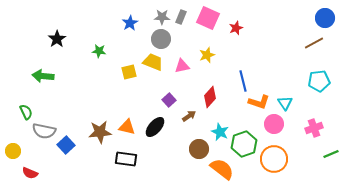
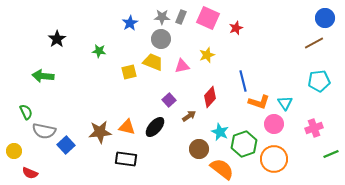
yellow circle: moved 1 px right
